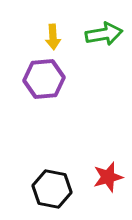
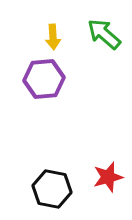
green arrow: rotated 129 degrees counterclockwise
